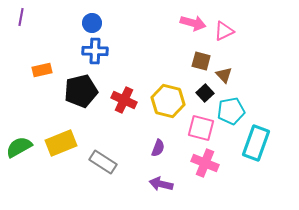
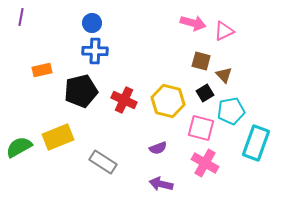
black square: rotated 12 degrees clockwise
yellow rectangle: moved 3 px left, 6 px up
purple semicircle: rotated 48 degrees clockwise
pink cross: rotated 8 degrees clockwise
